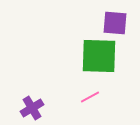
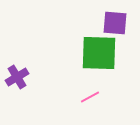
green square: moved 3 px up
purple cross: moved 15 px left, 31 px up
